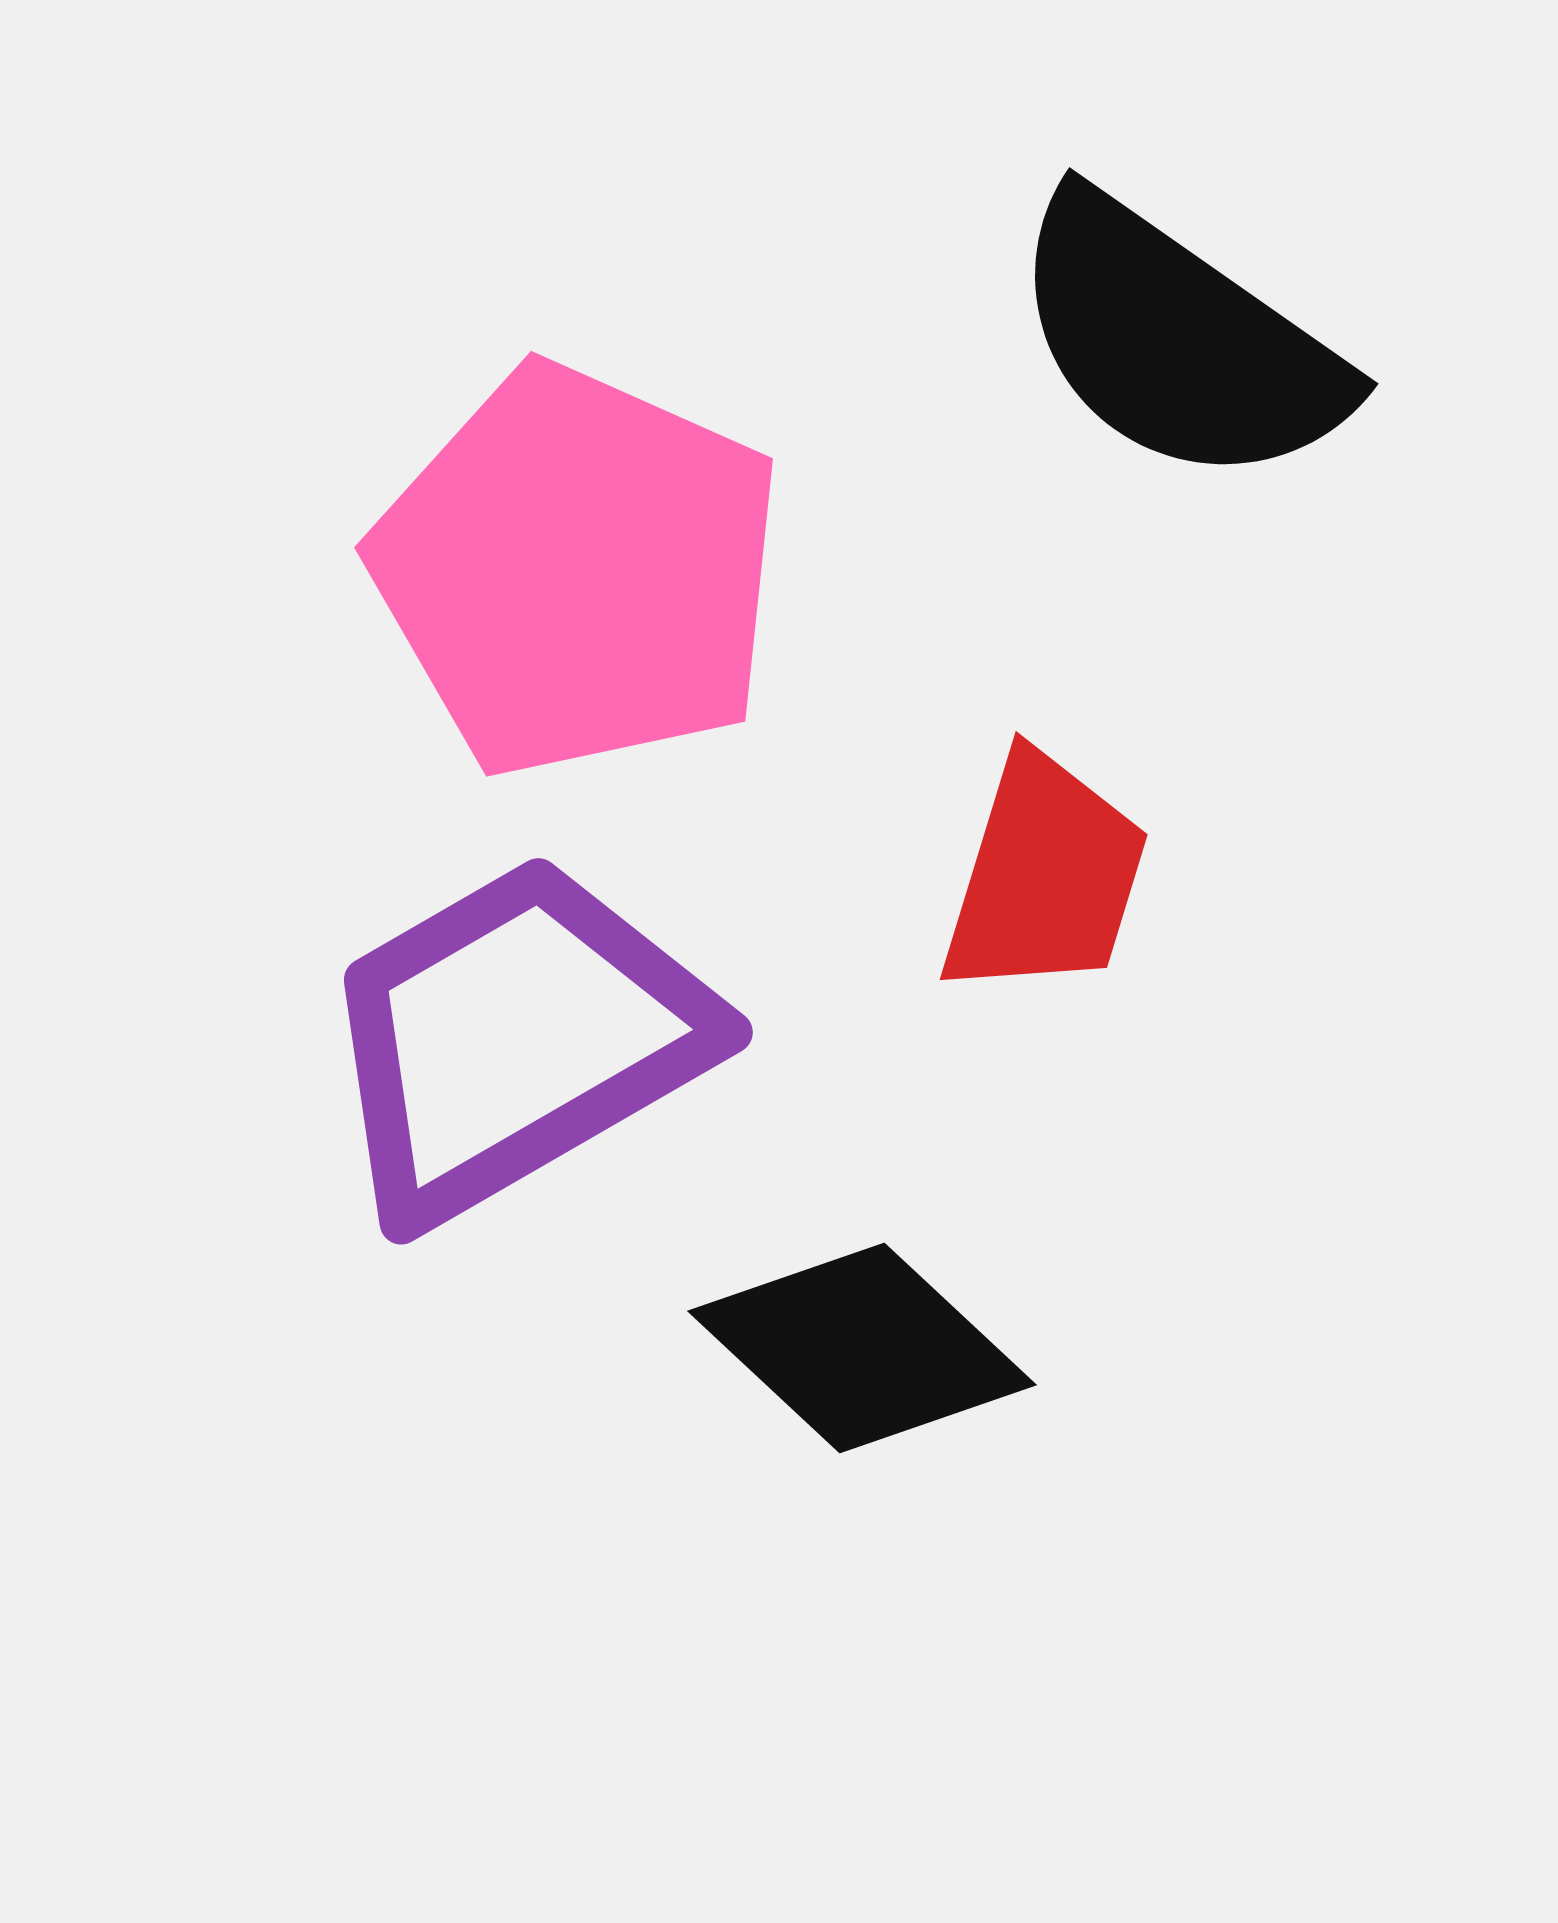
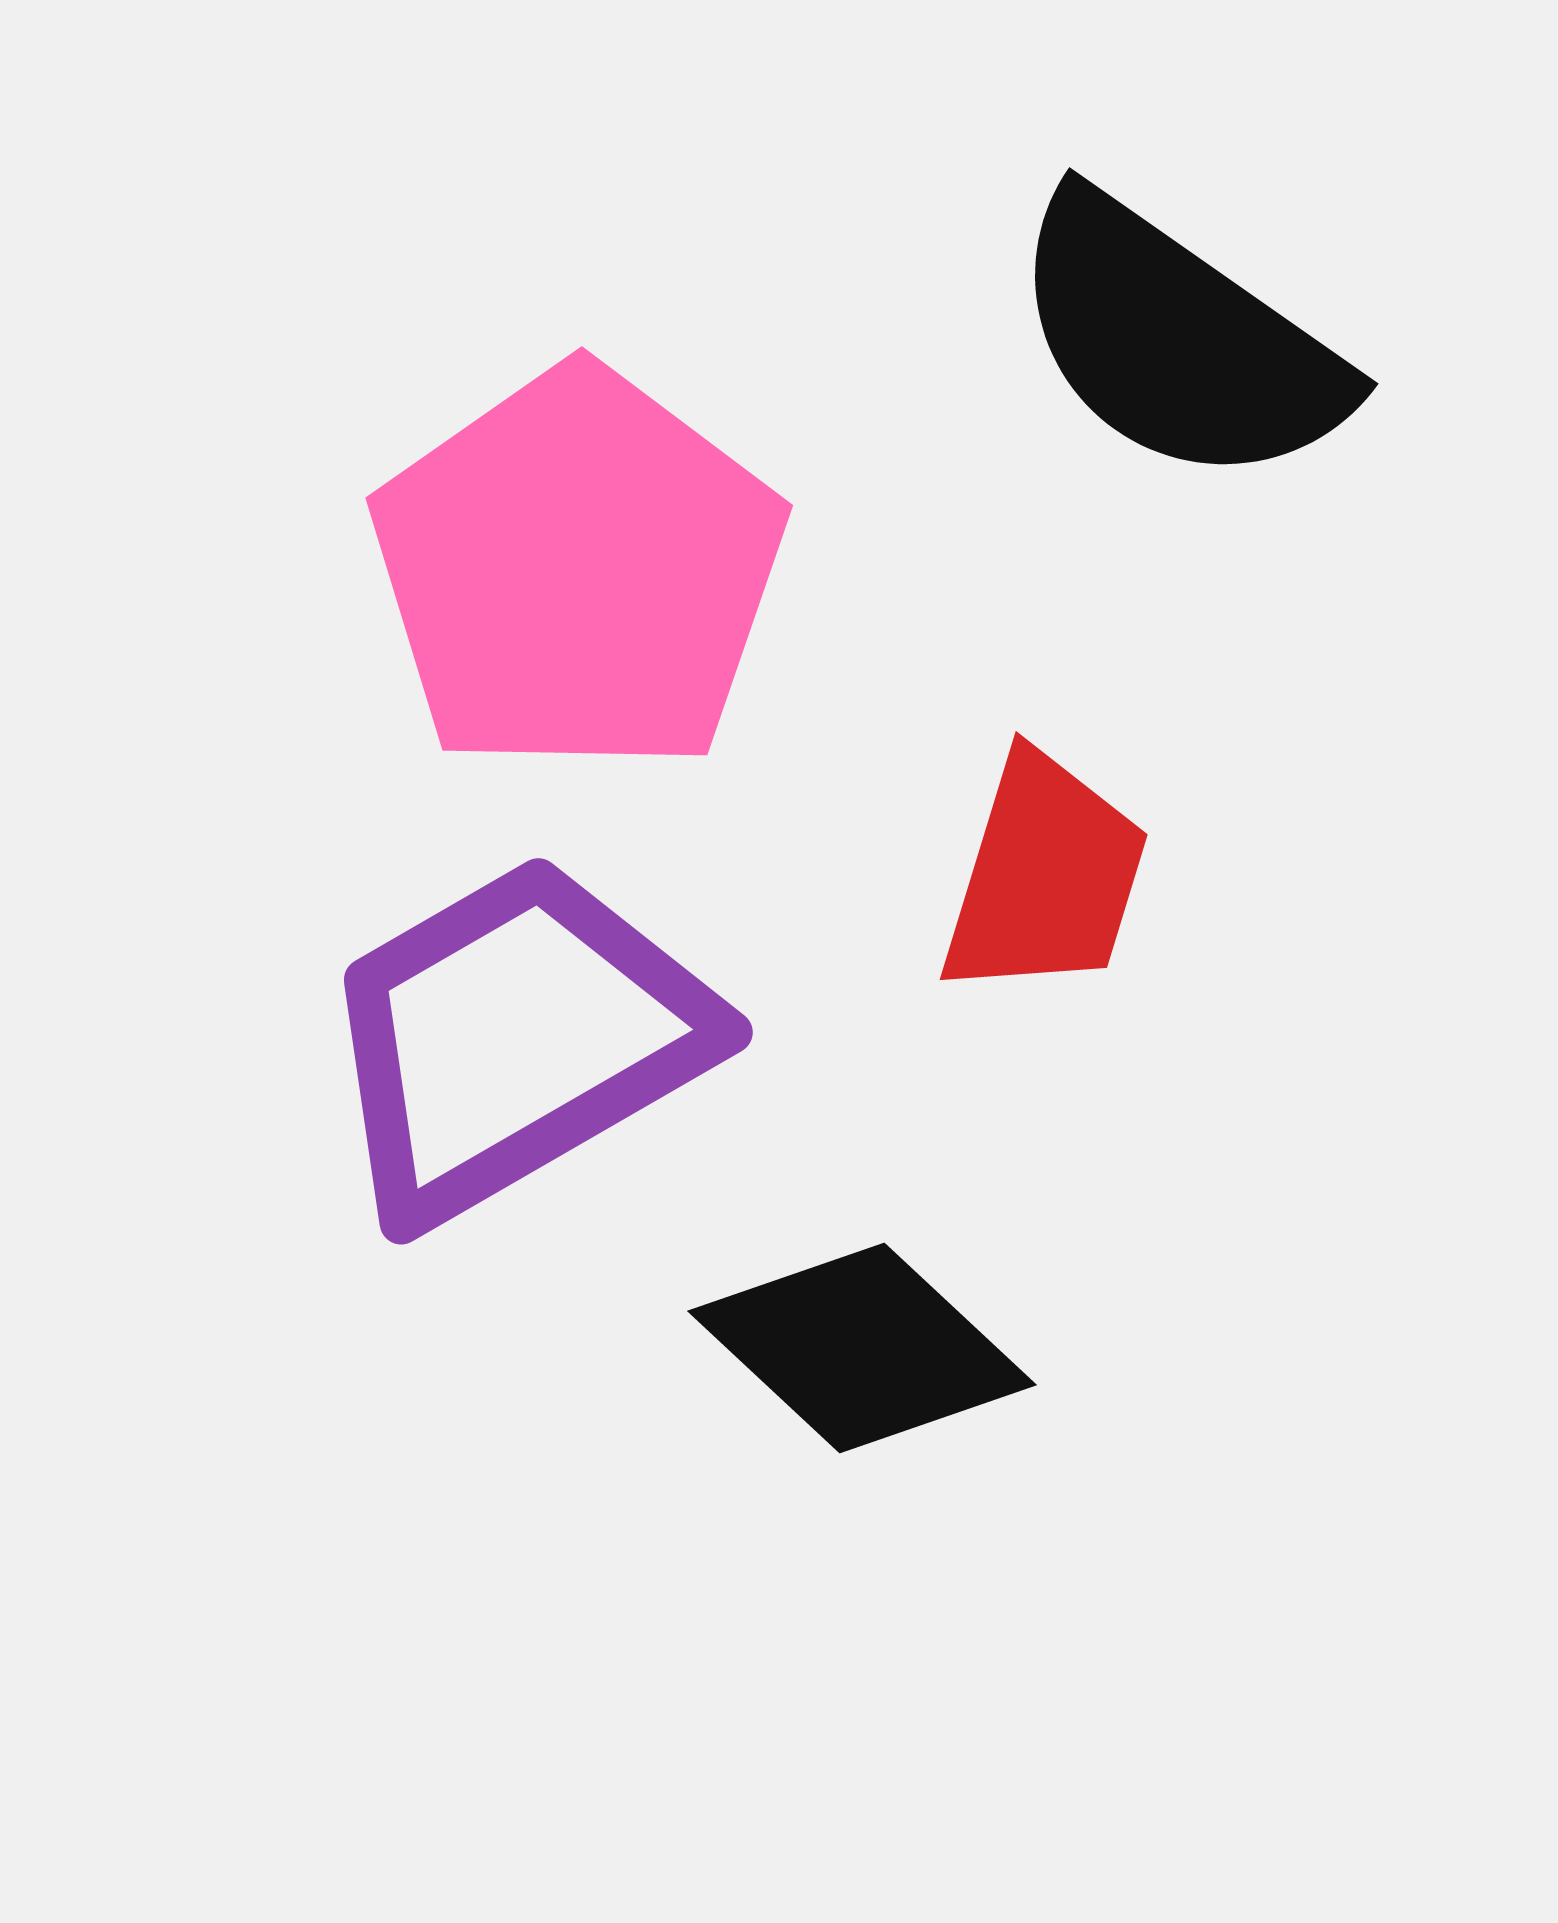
pink pentagon: rotated 13 degrees clockwise
